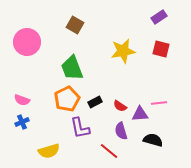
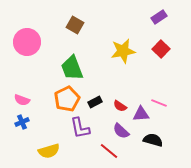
red square: rotated 30 degrees clockwise
pink line: rotated 28 degrees clockwise
purple triangle: moved 1 px right
purple semicircle: rotated 30 degrees counterclockwise
